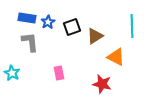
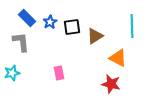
blue rectangle: rotated 36 degrees clockwise
blue star: moved 2 px right
black square: rotated 12 degrees clockwise
gray L-shape: moved 9 px left
orange triangle: moved 2 px right, 1 px down
cyan star: rotated 28 degrees clockwise
red star: moved 9 px right
